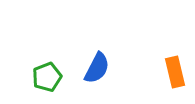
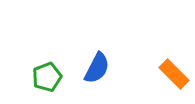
orange rectangle: moved 1 px left, 2 px down; rotated 32 degrees counterclockwise
